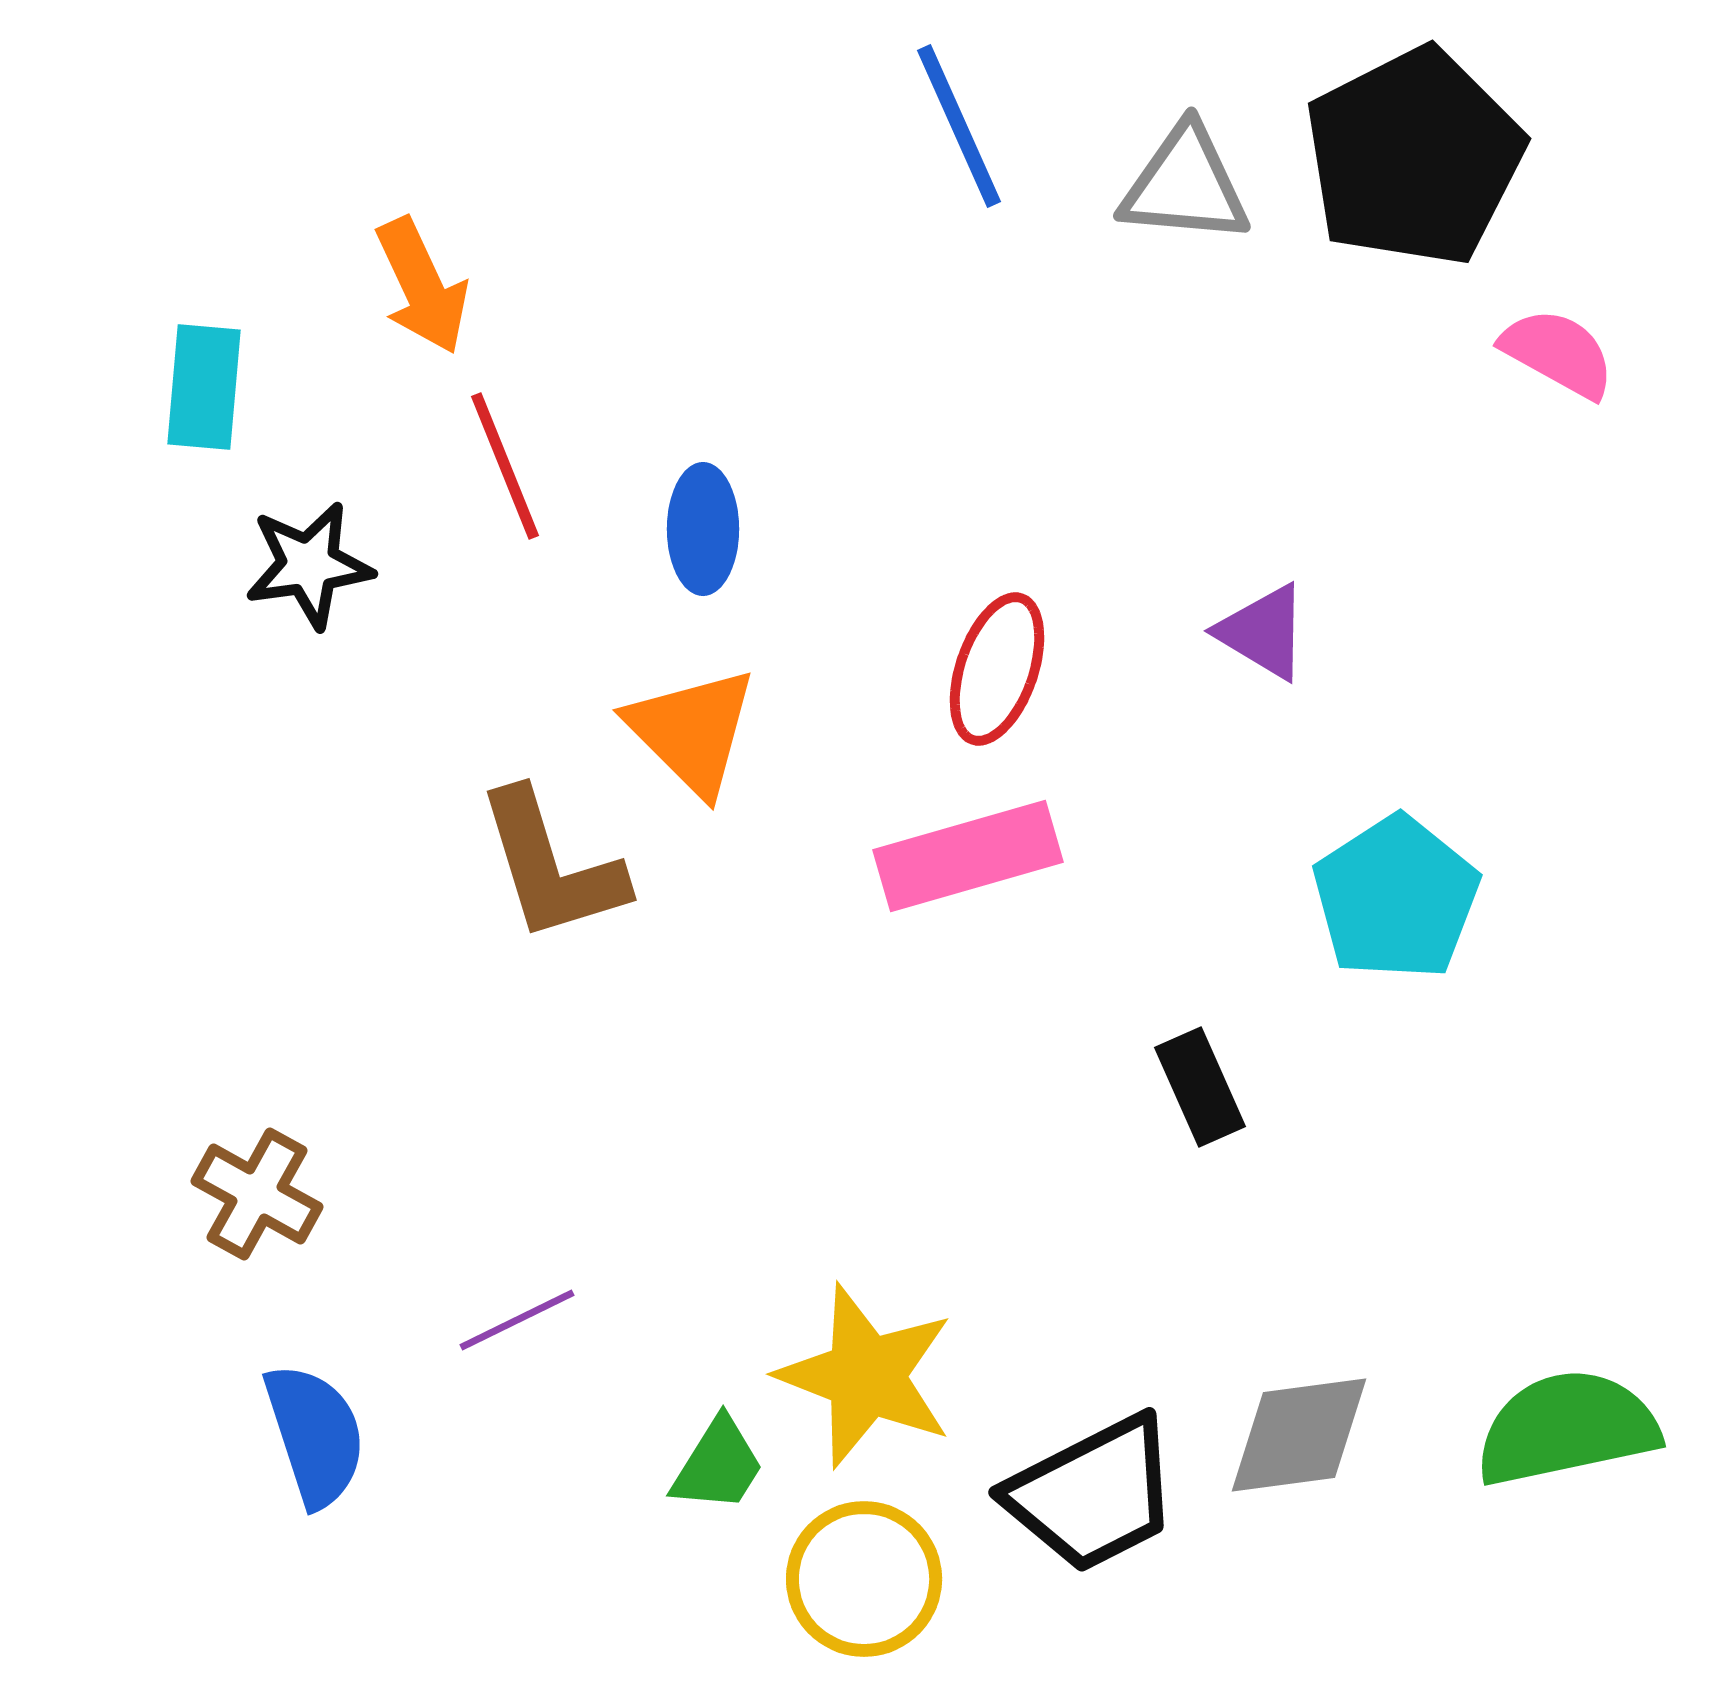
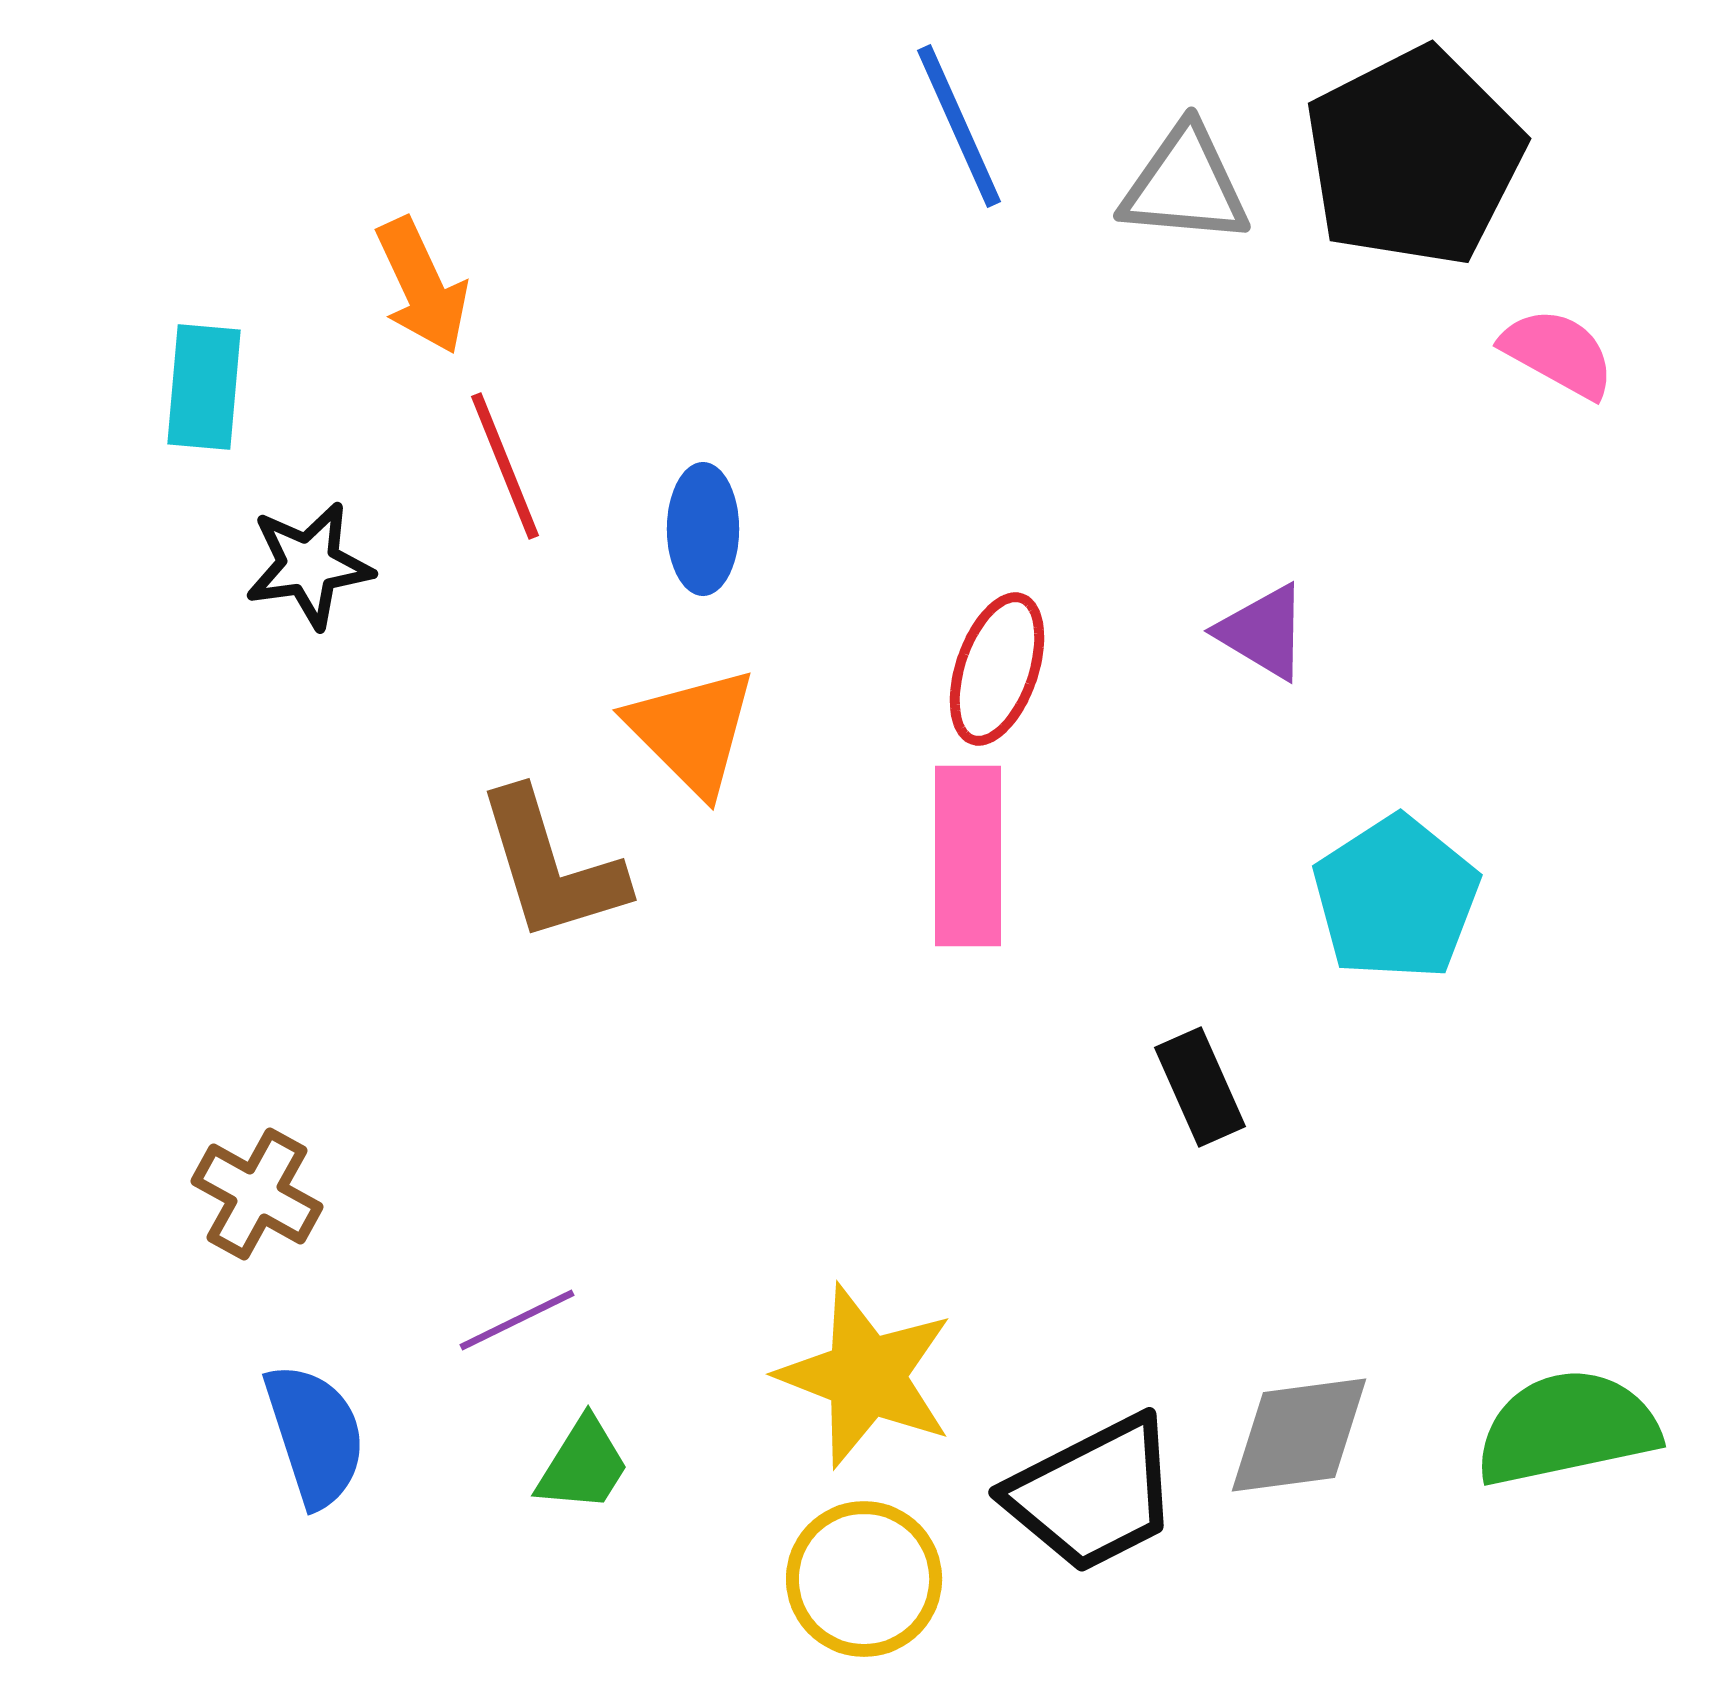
pink rectangle: rotated 74 degrees counterclockwise
green trapezoid: moved 135 px left
